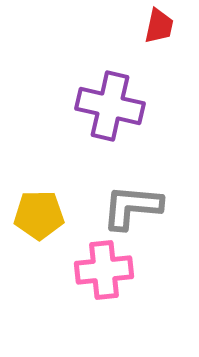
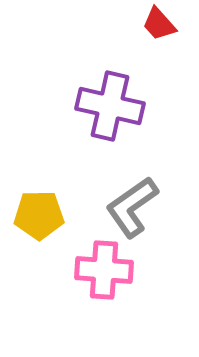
red trapezoid: moved 2 px up; rotated 126 degrees clockwise
gray L-shape: rotated 40 degrees counterclockwise
pink cross: rotated 10 degrees clockwise
